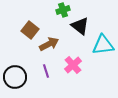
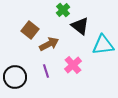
green cross: rotated 24 degrees counterclockwise
